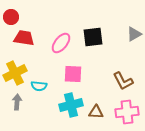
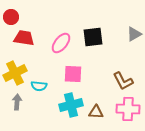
pink cross: moved 1 px right, 3 px up; rotated 10 degrees clockwise
